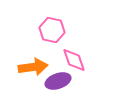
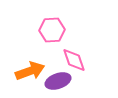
pink hexagon: rotated 15 degrees counterclockwise
orange arrow: moved 3 px left, 4 px down; rotated 12 degrees counterclockwise
